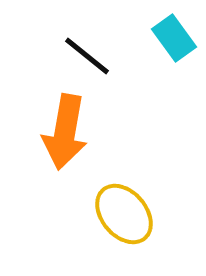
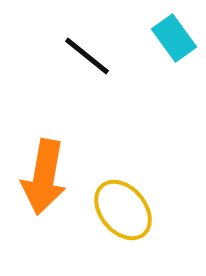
orange arrow: moved 21 px left, 45 px down
yellow ellipse: moved 1 px left, 4 px up
